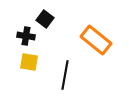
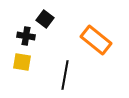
yellow square: moved 7 px left
